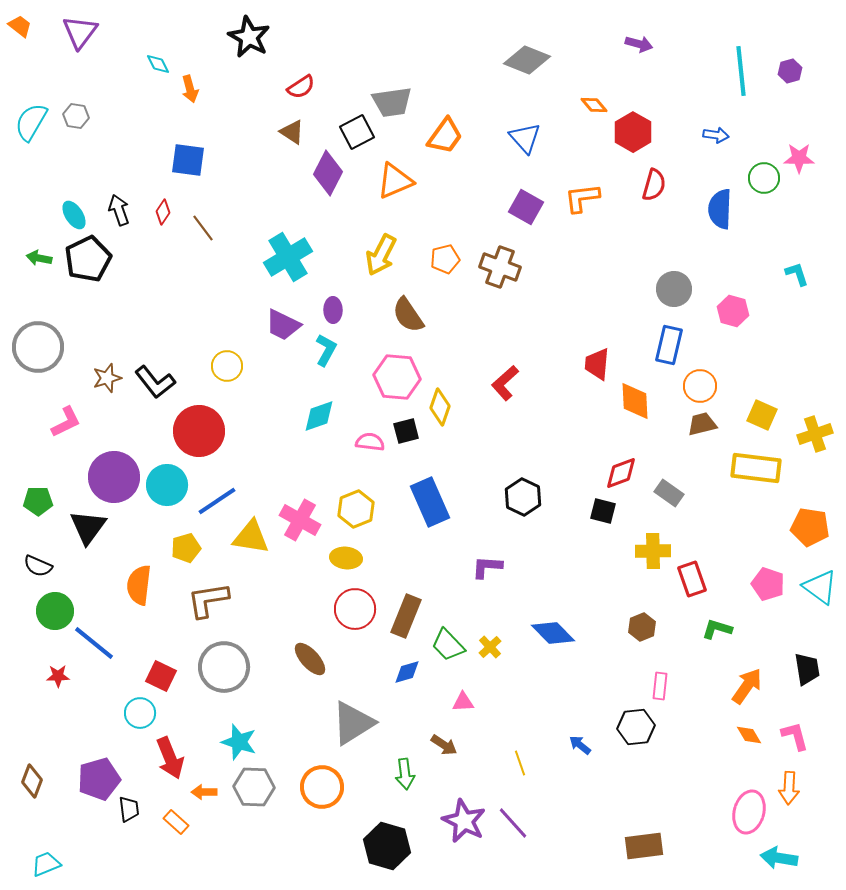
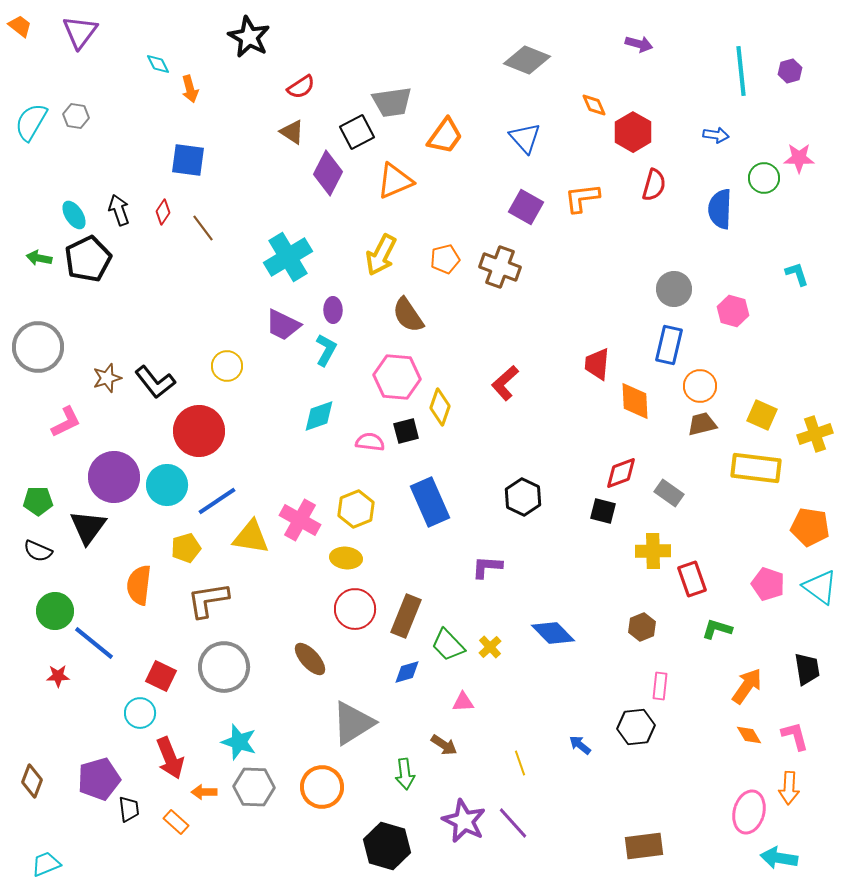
orange diamond at (594, 105): rotated 16 degrees clockwise
black semicircle at (38, 566): moved 15 px up
